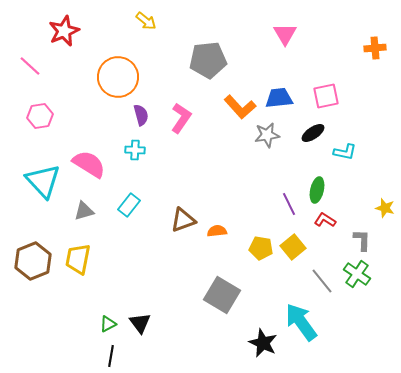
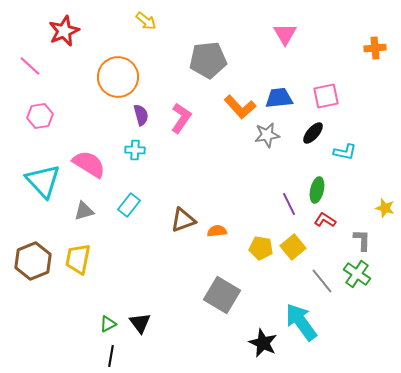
black ellipse: rotated 15 degrees counterclockwise
